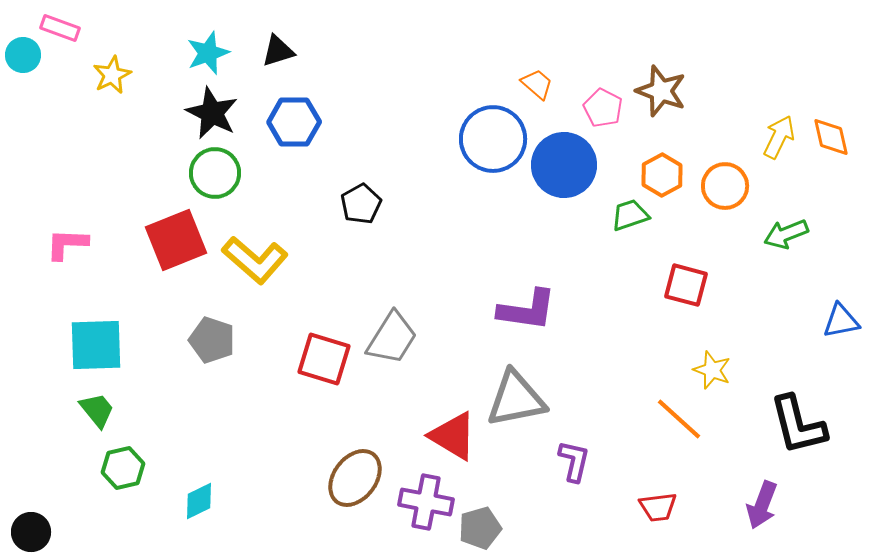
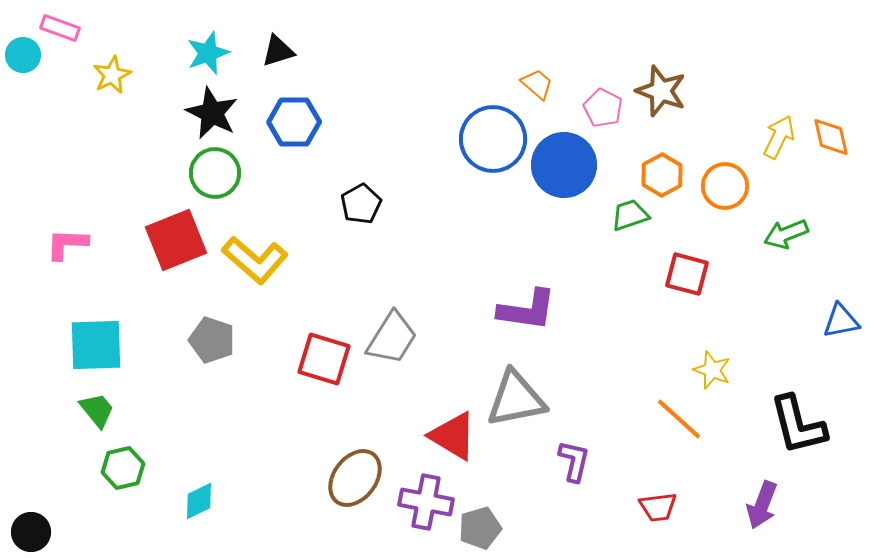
red square at (686, 285): moved 1 px right, 11 px up
